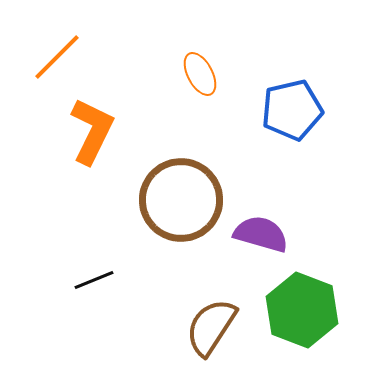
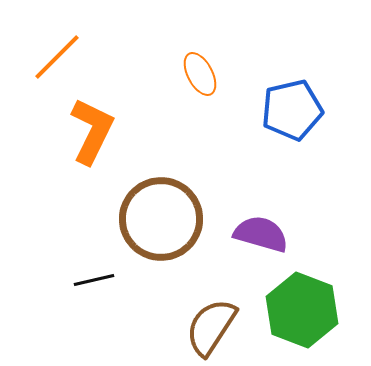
brown circle: moved 20 px left, 19 px down
black line: rotated 9 degrees clockwise
